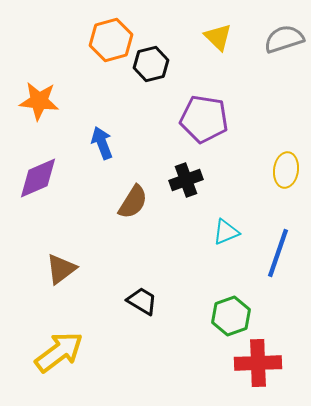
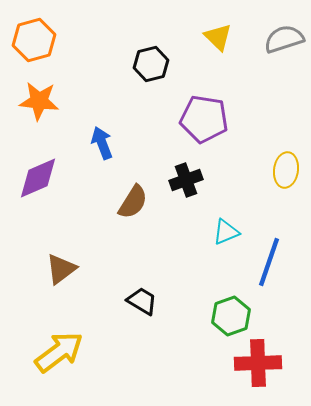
orange hexagon: moved 77 px left
blue line: moved 9 px left, 9 px down
